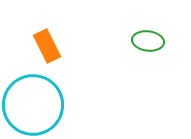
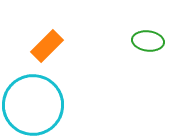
orange rectangle: rotated 72 degrees clockwise
